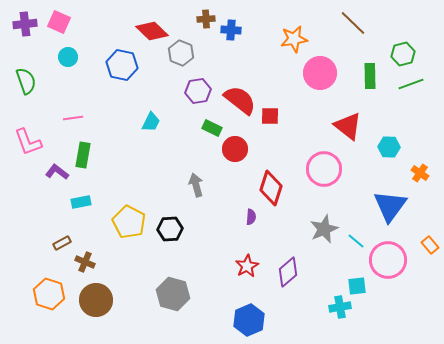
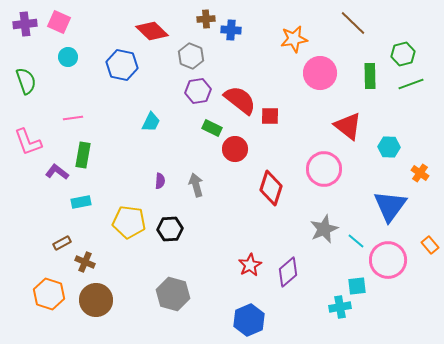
gray hexagon at (181, 53): moved 10 px right, 3 px down
purple semicircle at (251, 217): moved 91 px left, 36 px up
yellow pentagon at (129, 222): rotated 20 degrees counterclockwise
red star at (247, 266): moved 3 px right, 1 px up
